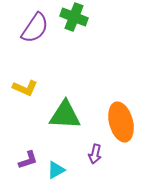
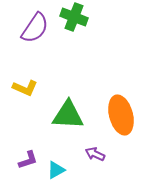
green triangle: moved 3 px right
orange ellipse: moved 7 px up
purple arrow: rotated 102 degrees clockwise
